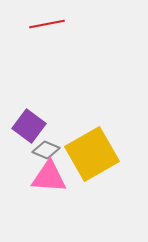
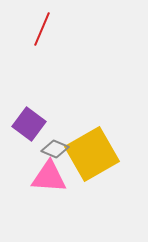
red line: moved 5 px left, 5 px down; rotated 56 degrees counterclockwise
purple square: moved 2 px up
gray diamond: moved 9 px right, 1 px up
